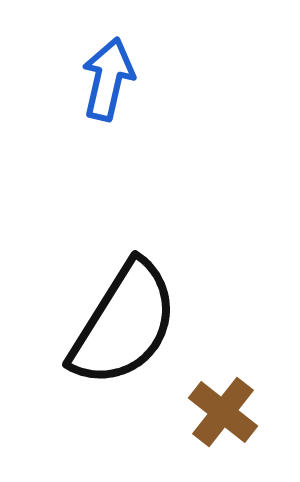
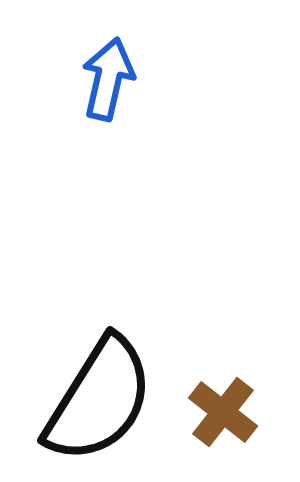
black semicircle: moved 25 px left, 76 px down
